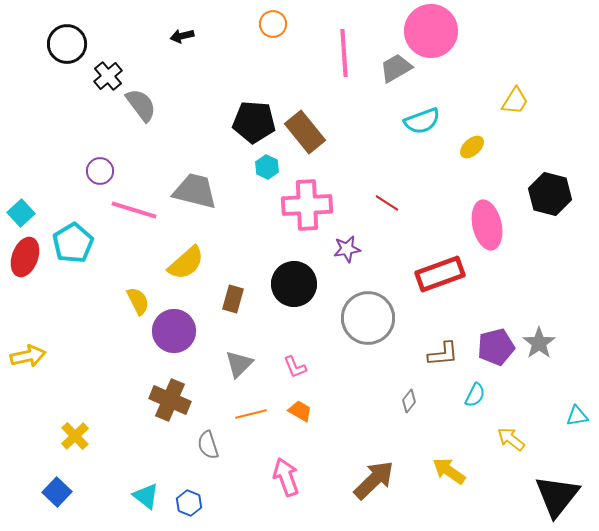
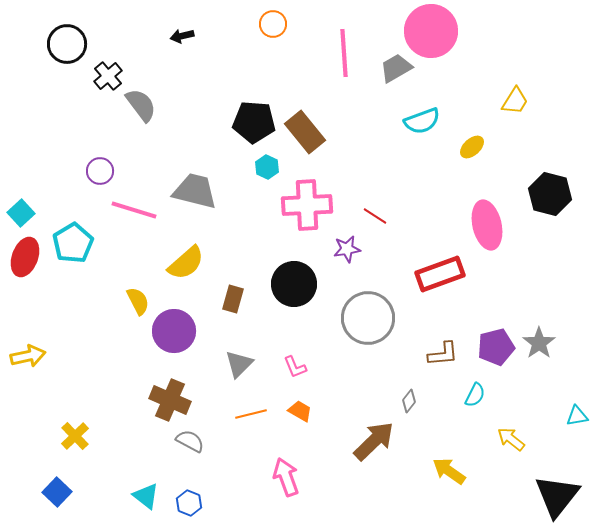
red line at (387, 203): moved 12 px left, 13 px down
gray semicircle at (208, 445): moved 18 px left, 4 px up; rotated 136 degrees clockwise
brown arrow at (374, 480): moved 39 px up
